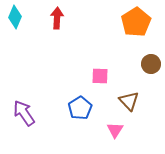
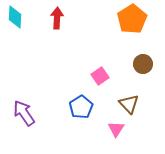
cyan diamond: rotated 20 degrees counterclockwise
orange pentagon: moved 4 px left, 3 px up
brown circle: moved 8 px left
pink square: rotated 36 degrees counterclockwise
brown triangle: moved 3 px down
blue pentagon: moved 1 px right, 1 px up
pink triangle: moved 1 px right, 1 px up
